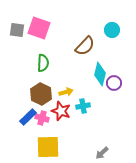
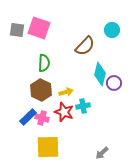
green semicircle: moved 1 px right
brown hexagon: moved 4 px up
red star: moved 3 px right, 1 px down
